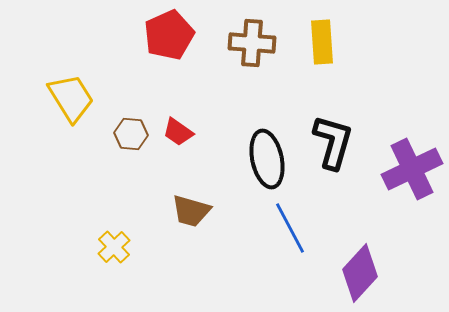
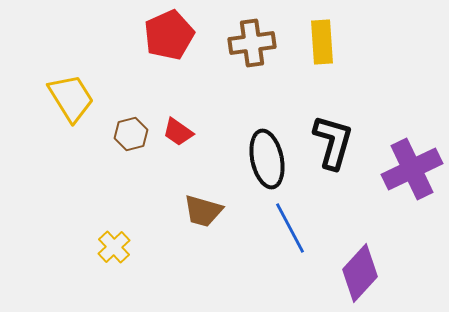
brown cross: rotated 12 degrees counterclockwise
brown hexagon: rotated 20 degrees counterclockwise
brown trapezoid: moved 12 px right
